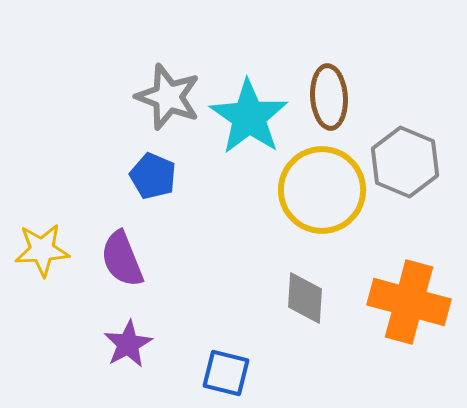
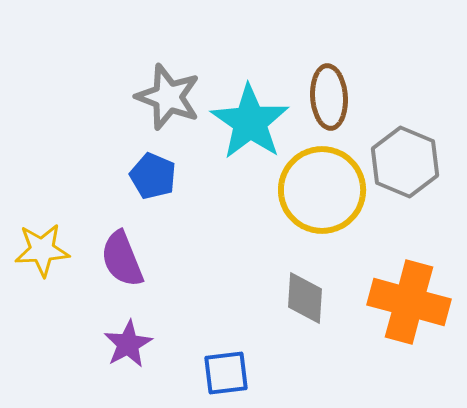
cyan star: moved 1 px right, 5 px down
blue square: rotated 21 degrees counterclockwise
